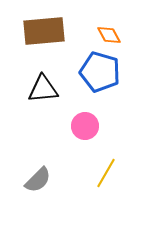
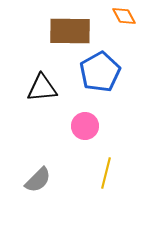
brown rectangle: moved 26 px right; rotated 6 degrees clockwise
orange diamond: moved 15 px right, 19 px up
blue pentagon: rotated 27 degrees clockwise
black triangle: moved 1 px left, 1 px up
yellow line: rotated 16 degrees counterclockwise
